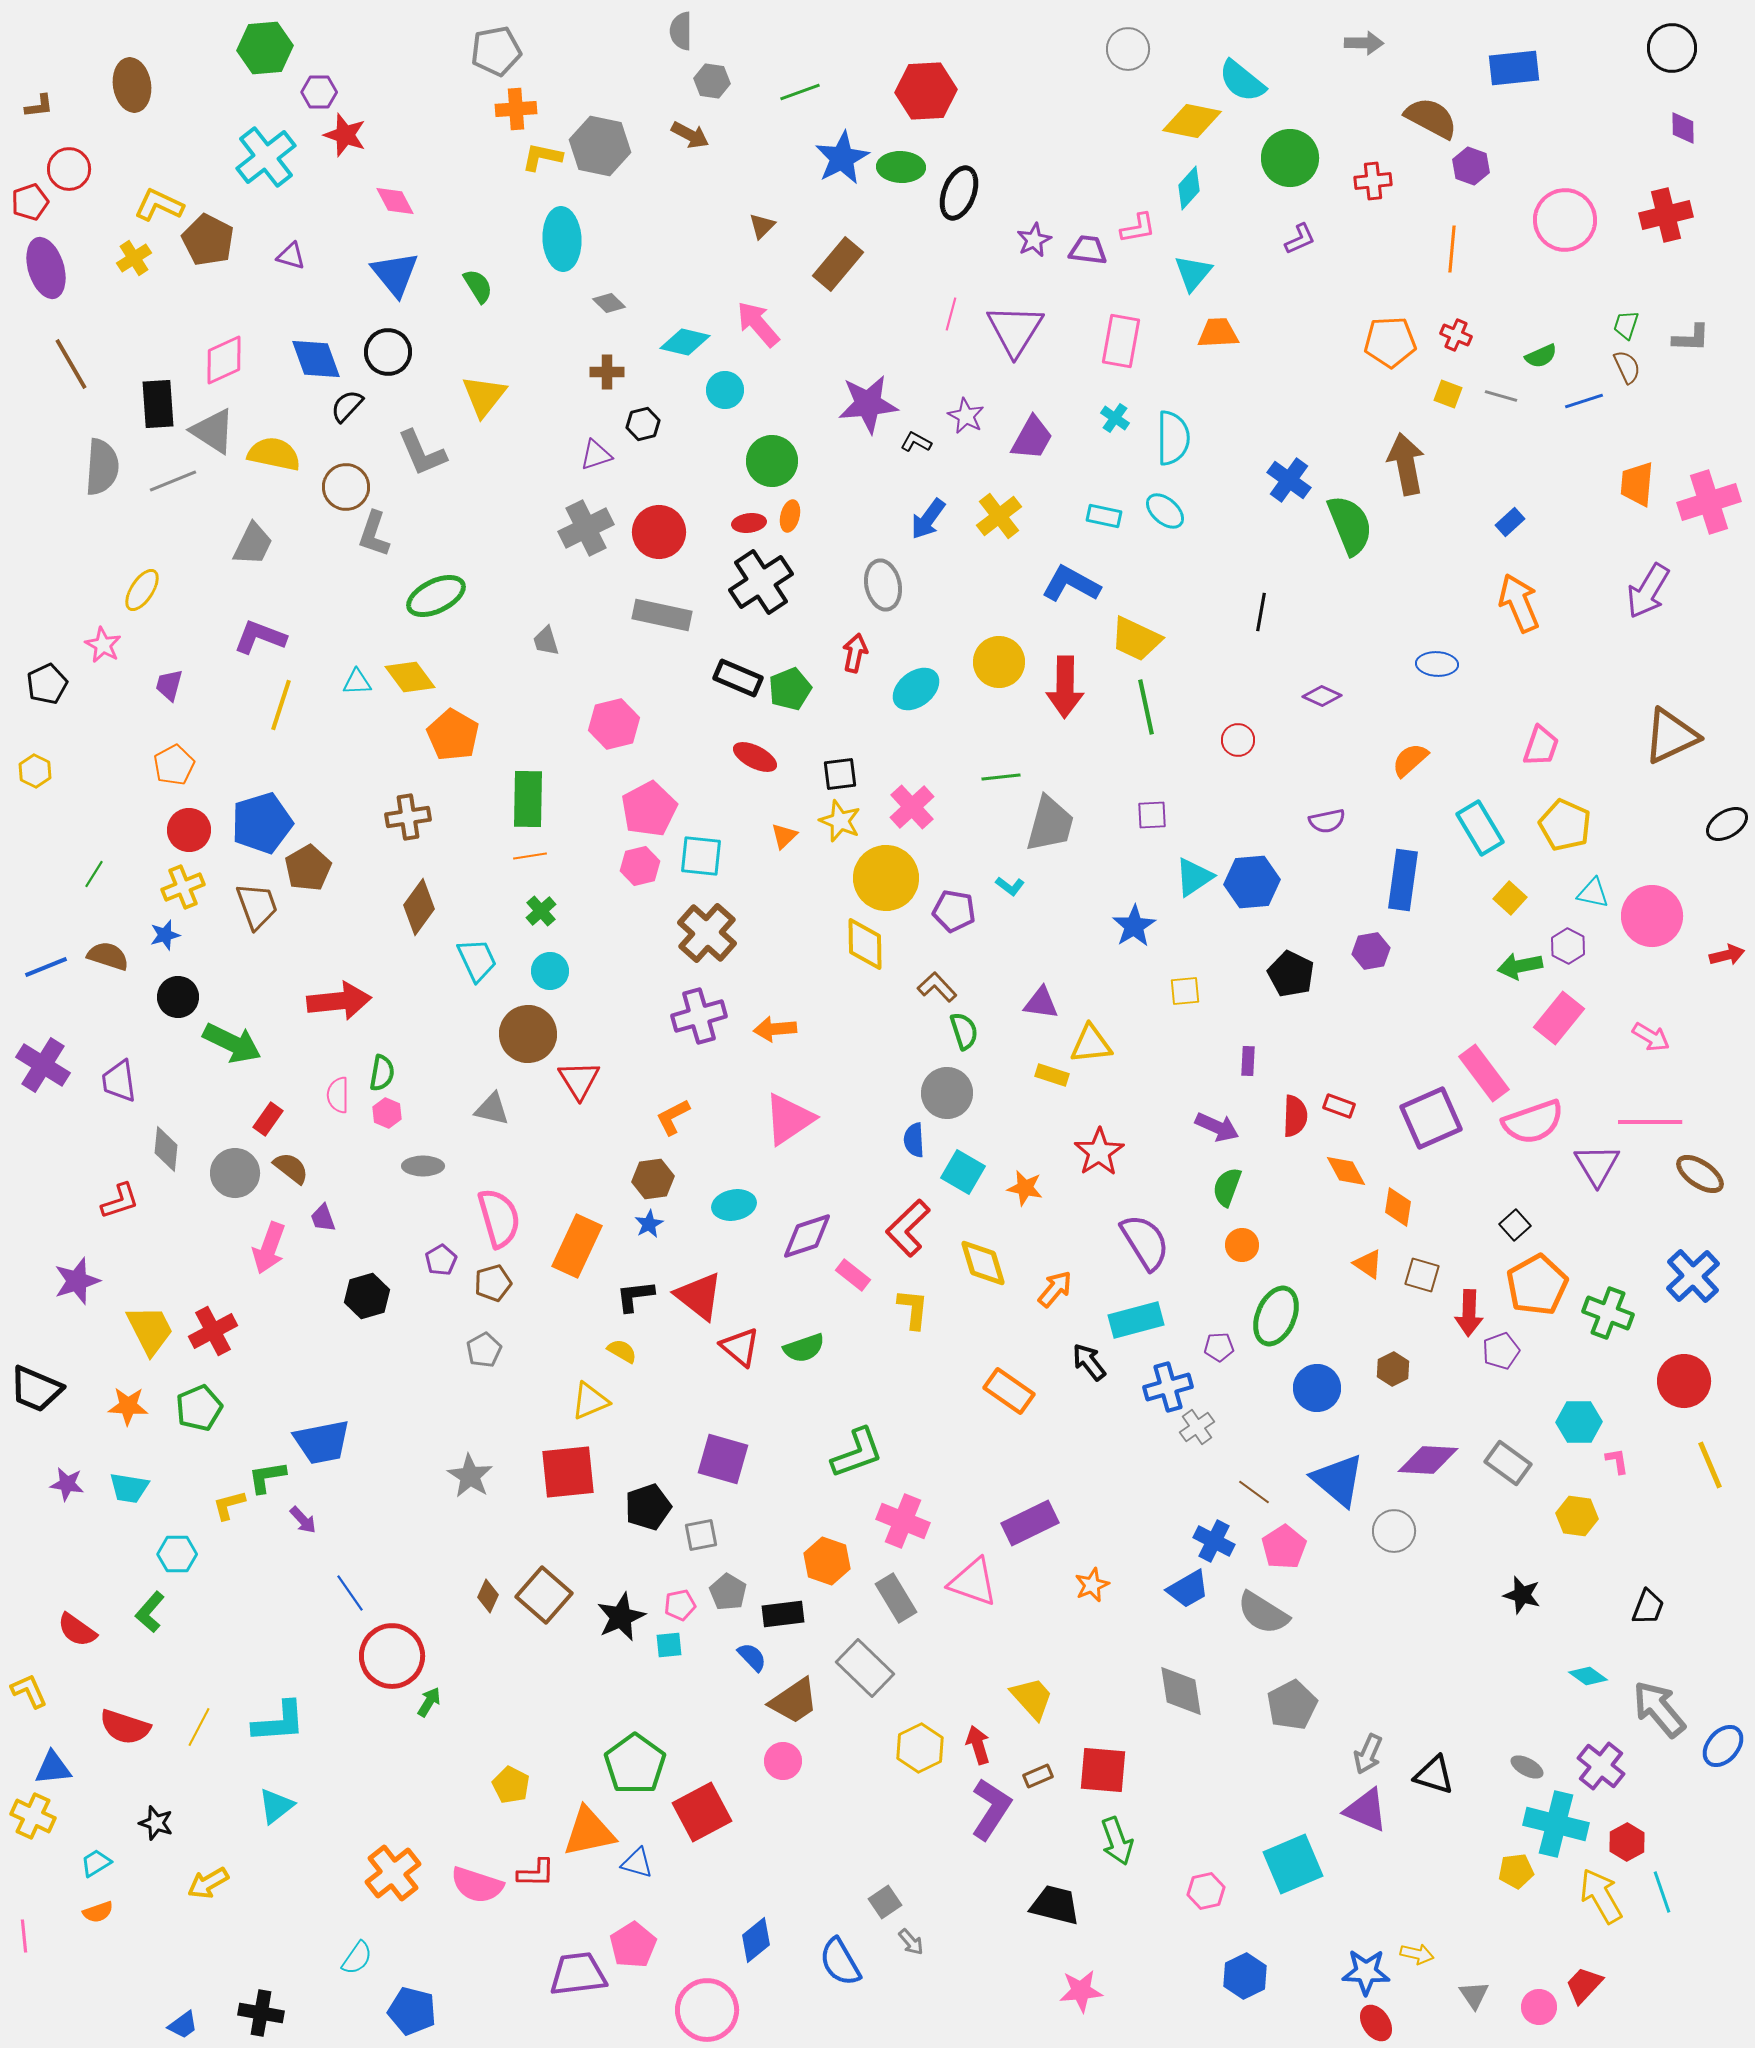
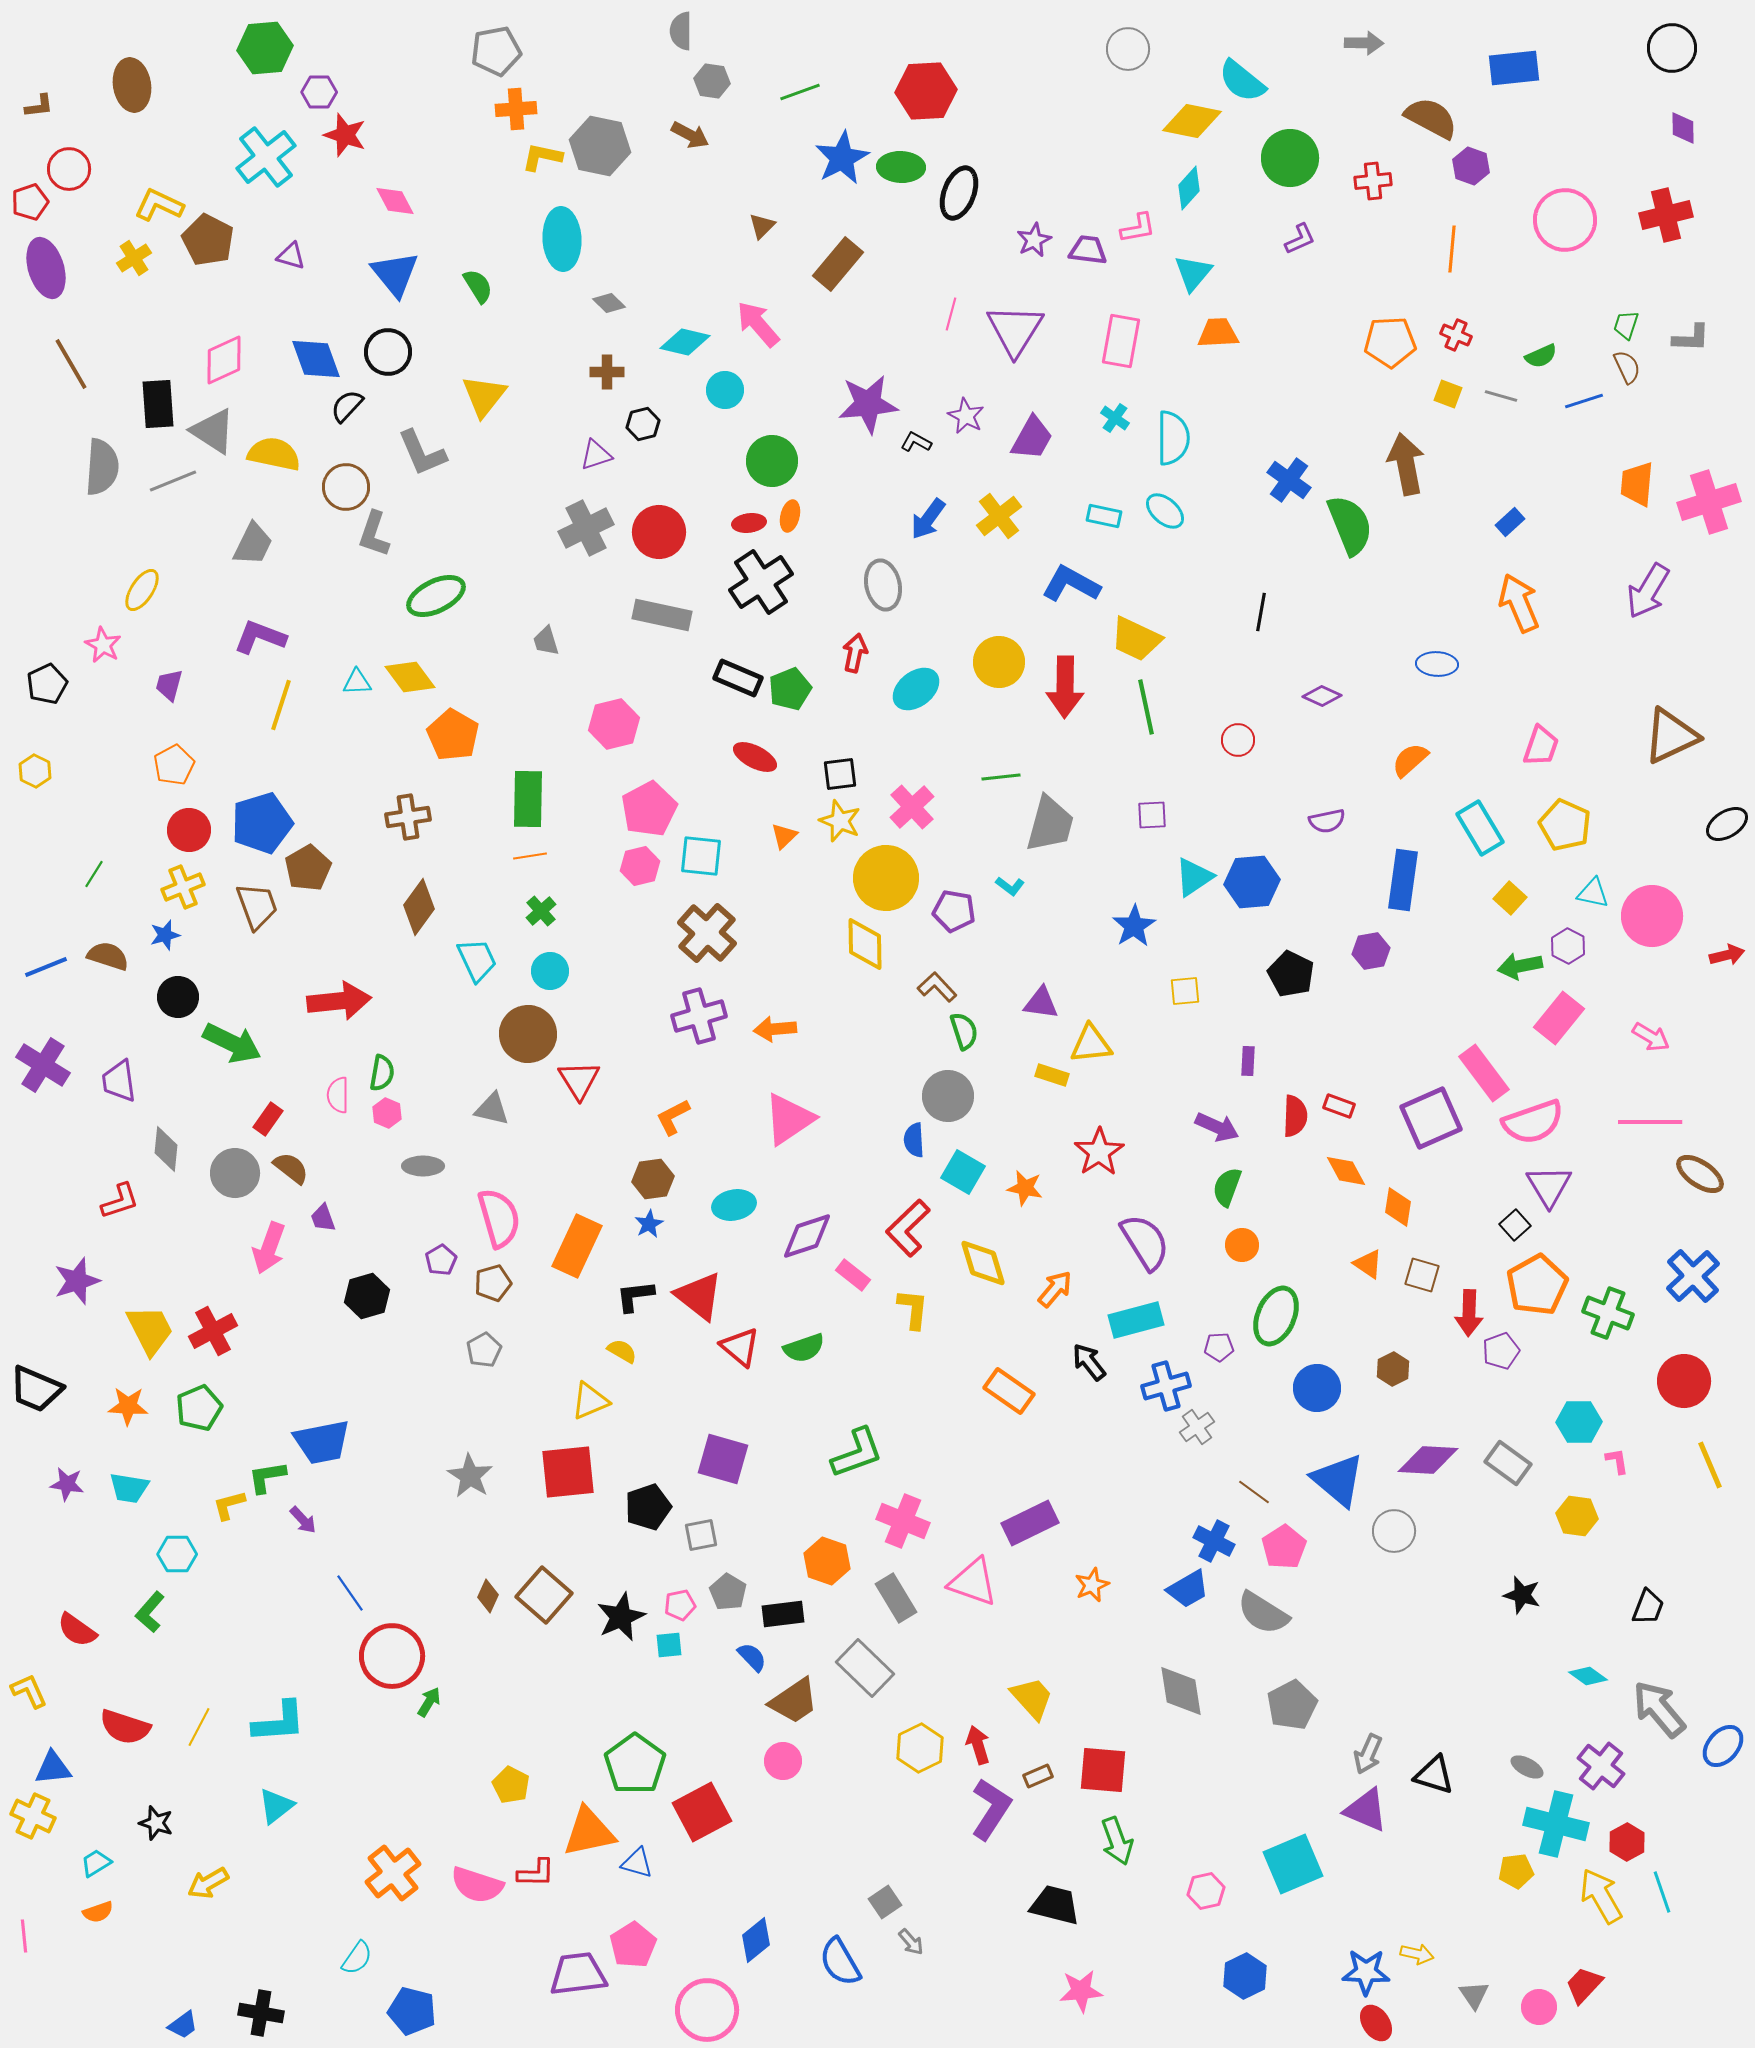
gray circle at (947, 1093): moved 1 px right, 3 px down
purple triangle at (1597, 1165): moved 48 px left, 21 px down
blue cross at (1168, 1387): moved 2 px left, 1 px up
